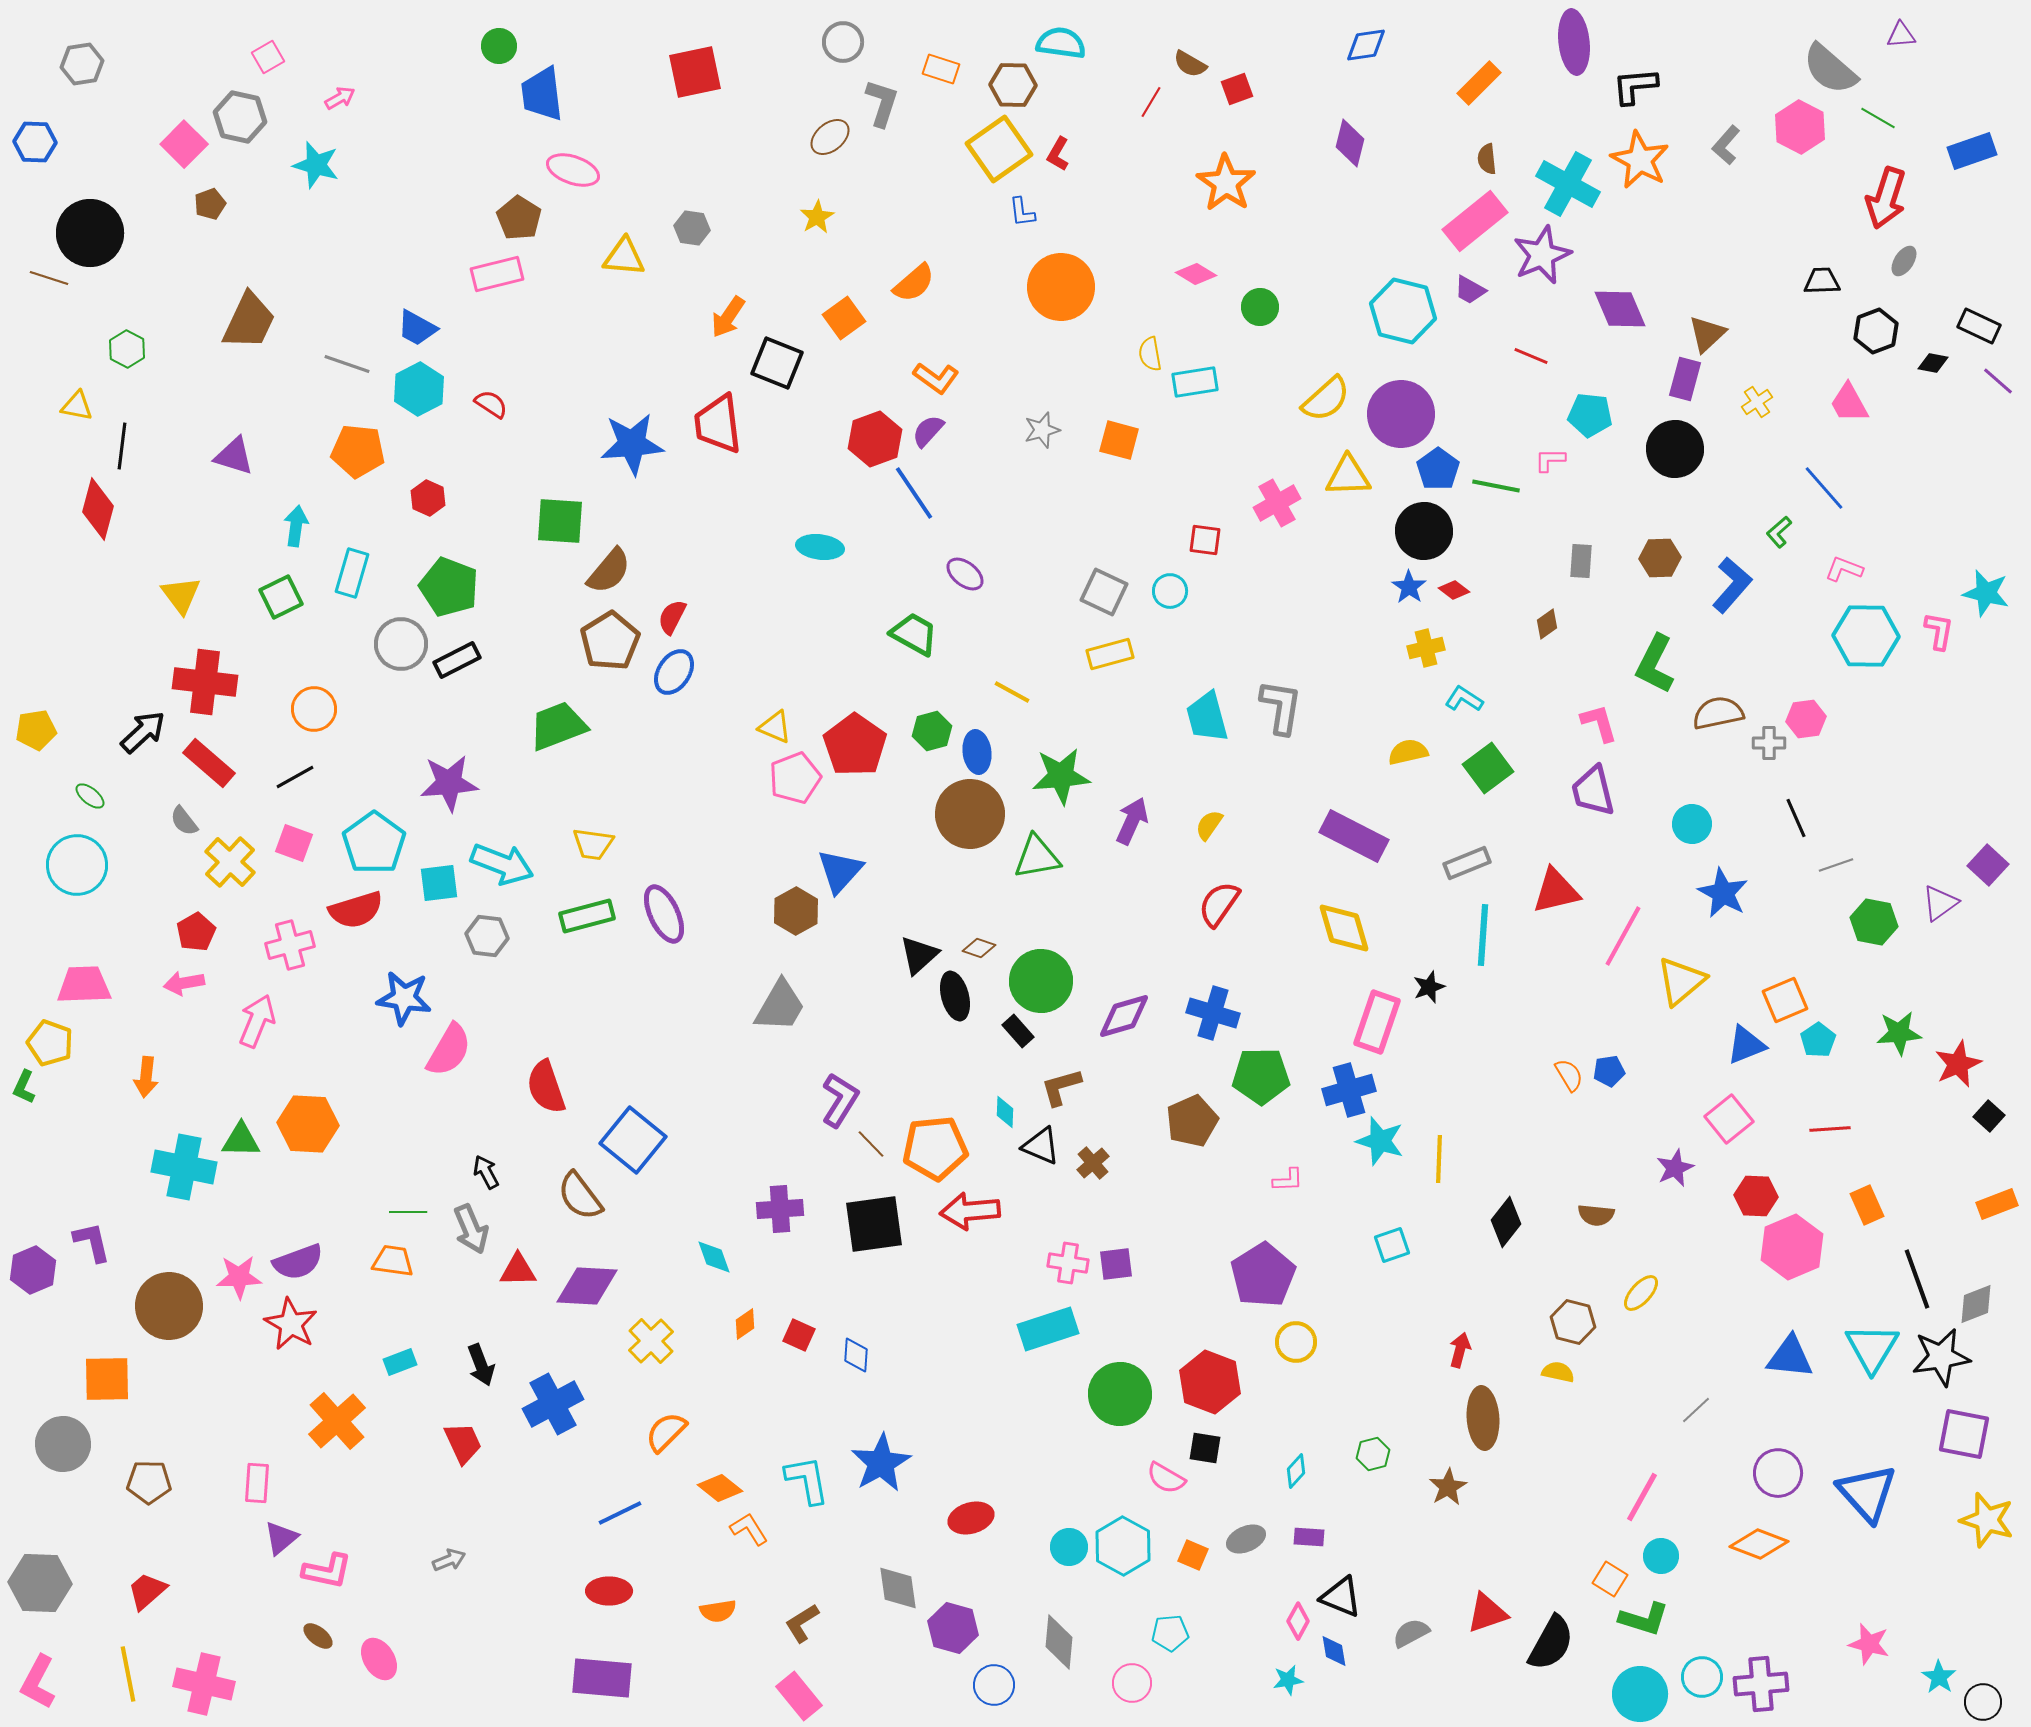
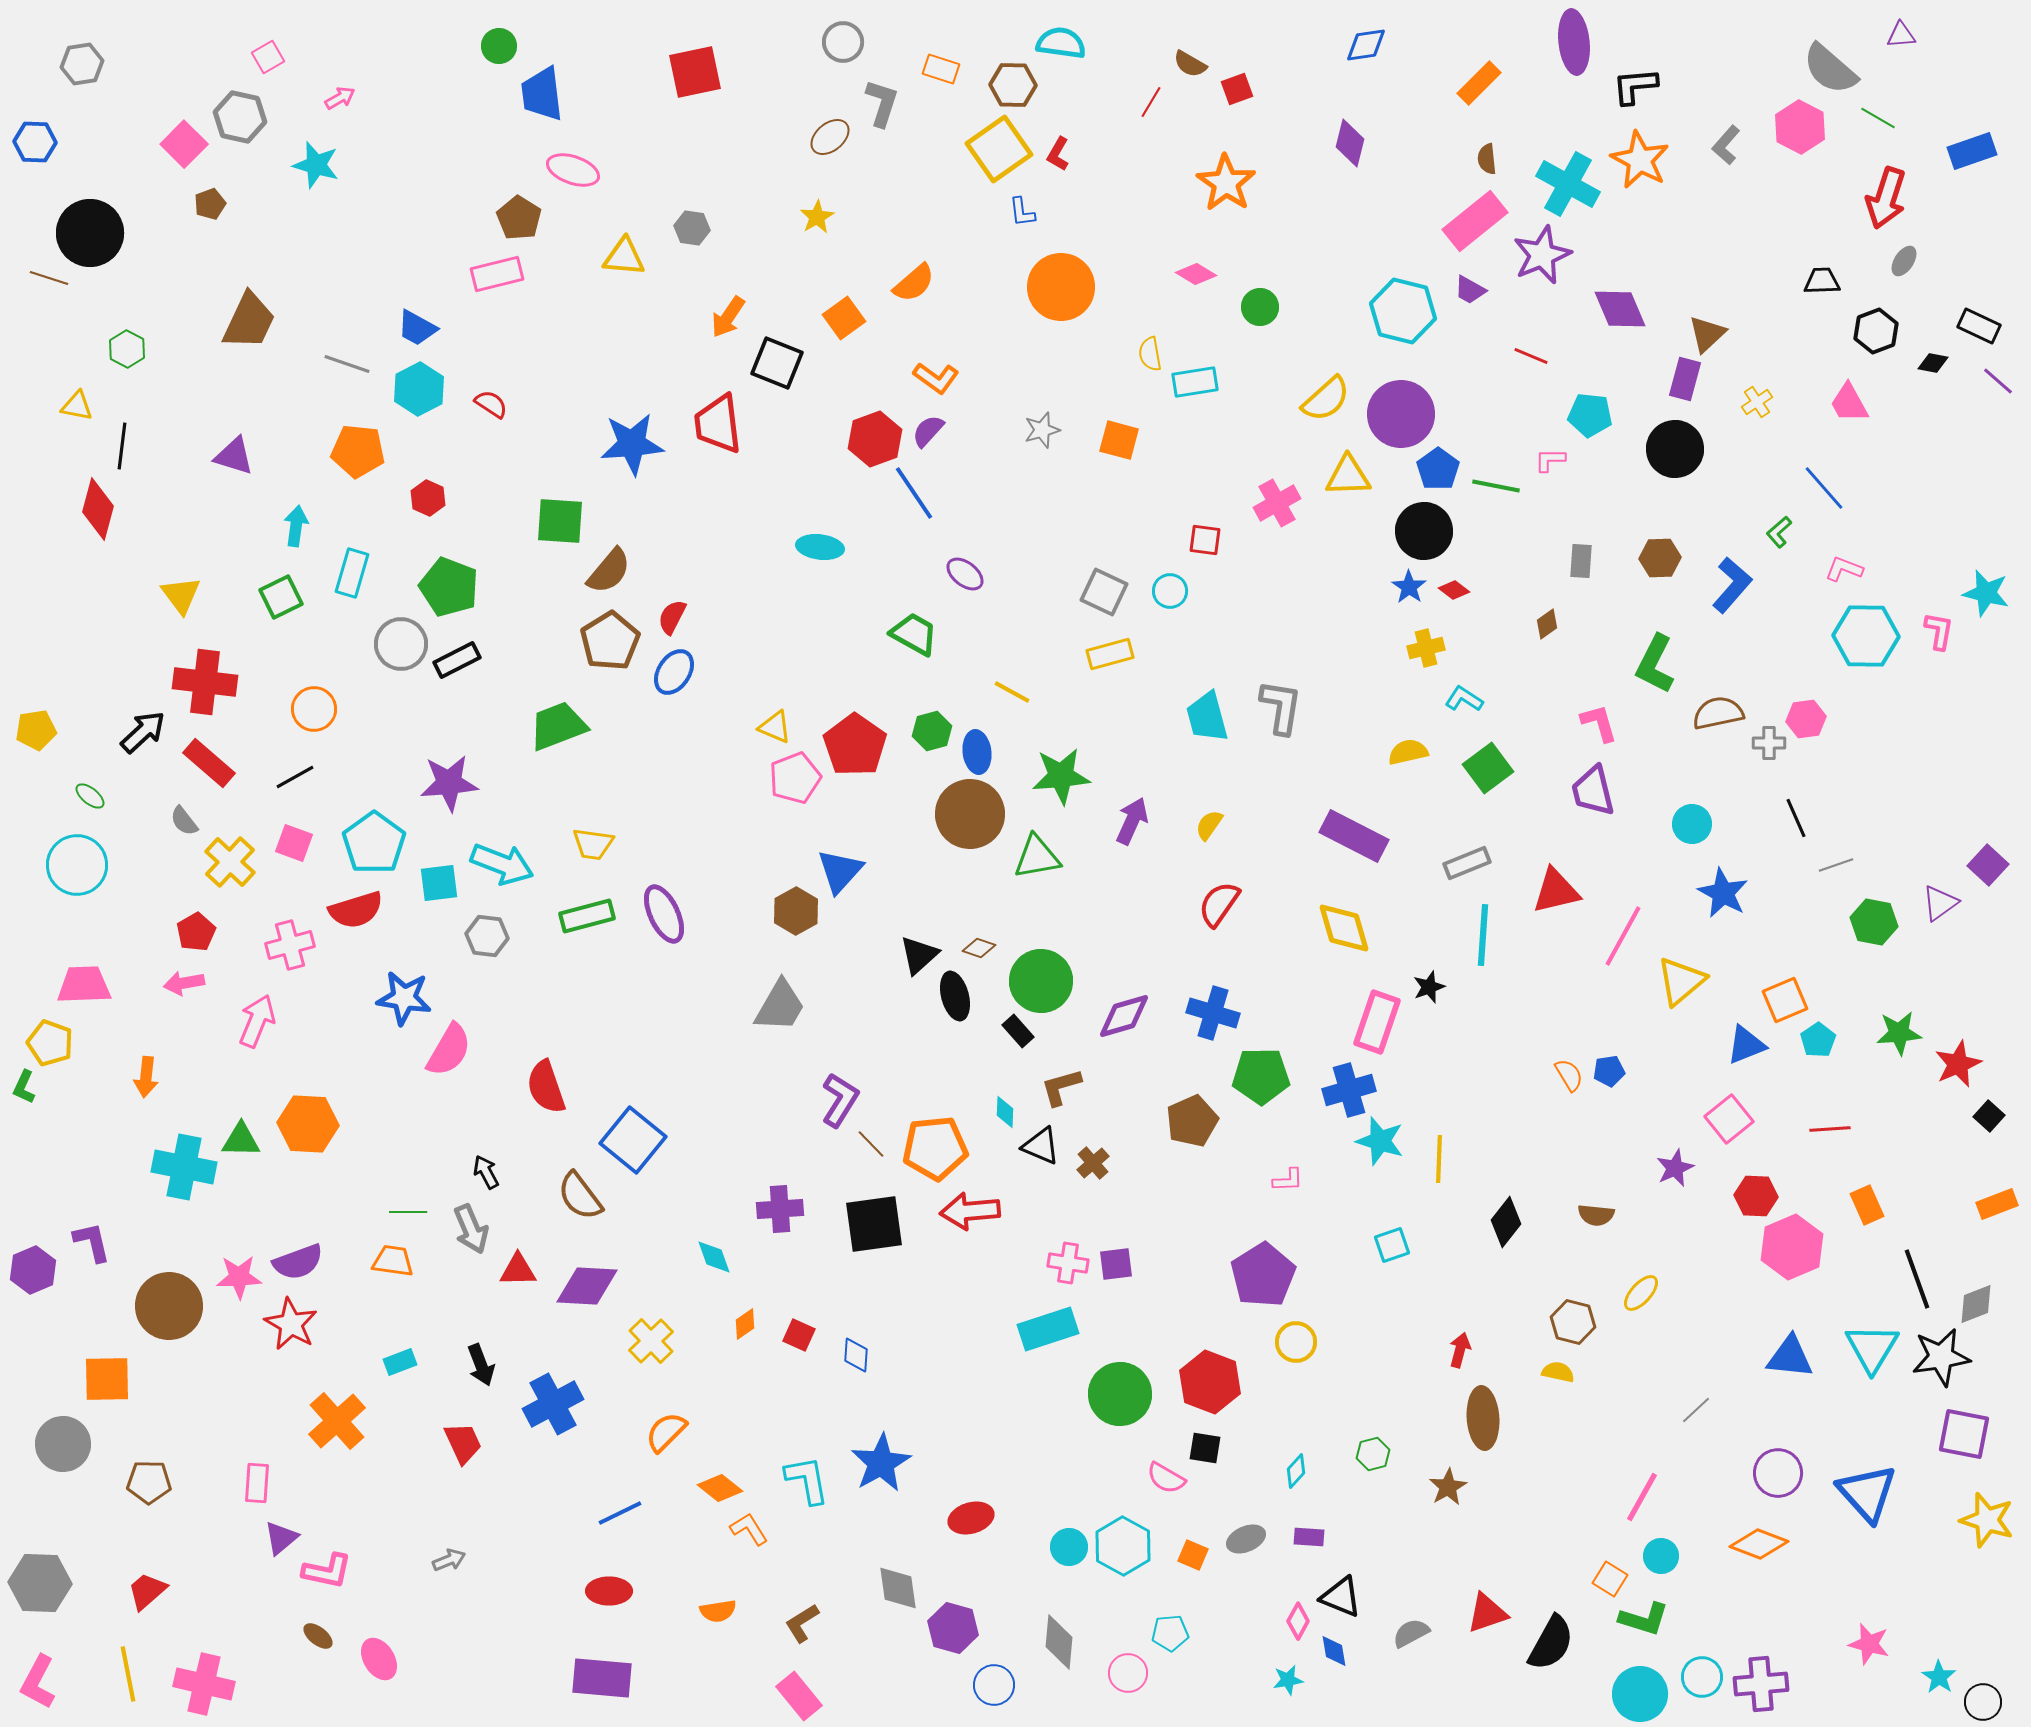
pink circle at (1132, 1683): moved 4 px left, 10 px up
